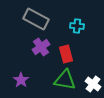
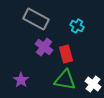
cyan cross: rotated 24 degrees clockwise
purple cross: moved 3 px right; rotated 18 degrees counterclockwise
